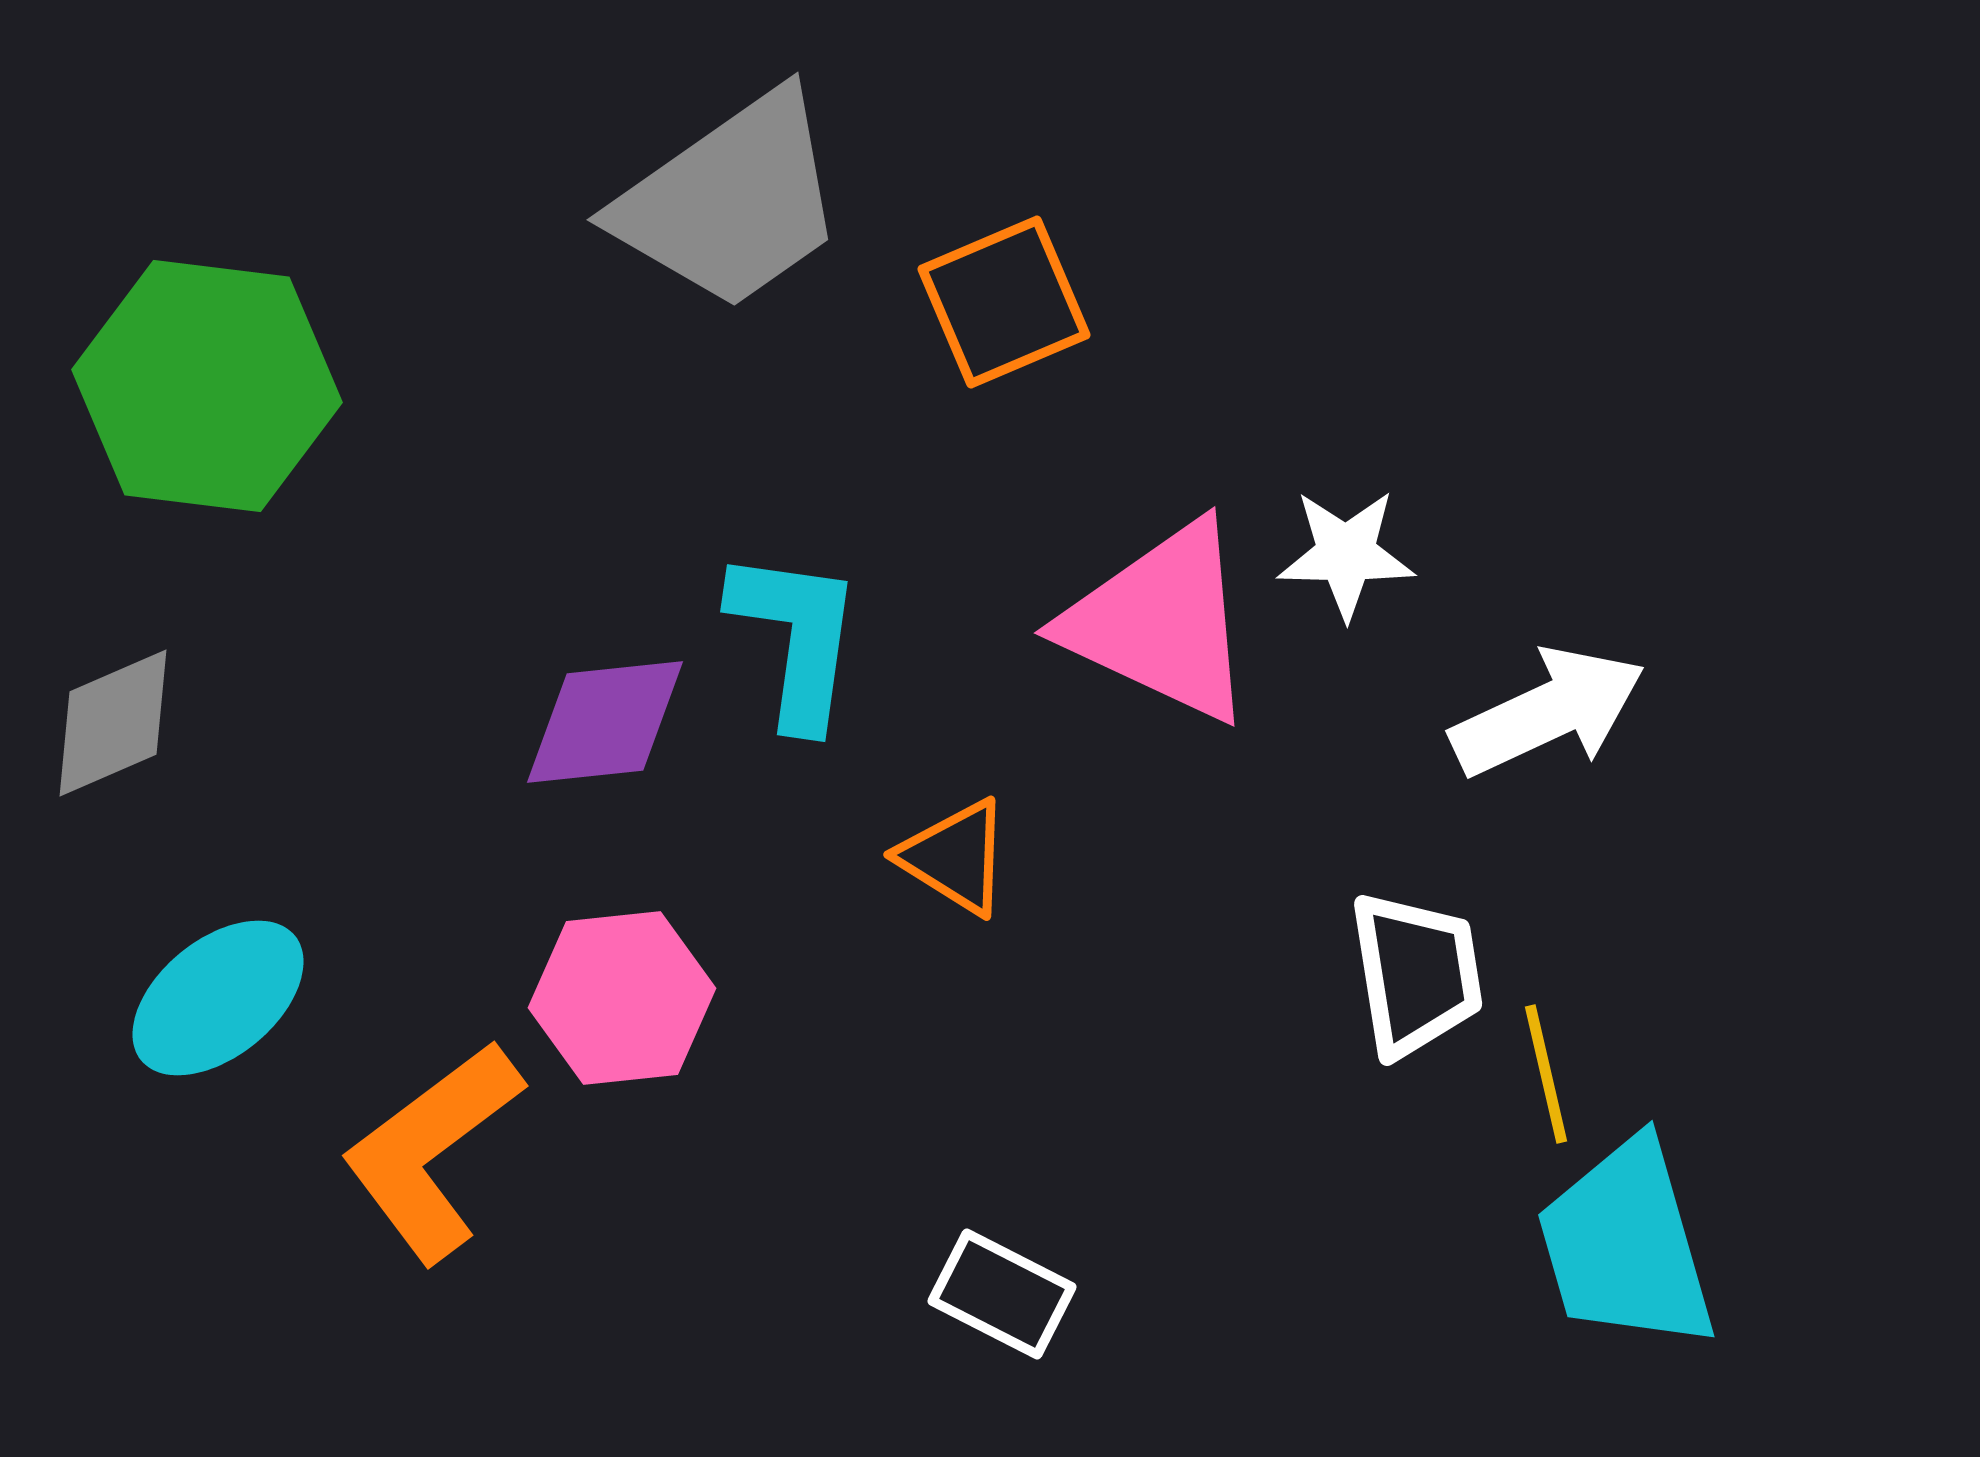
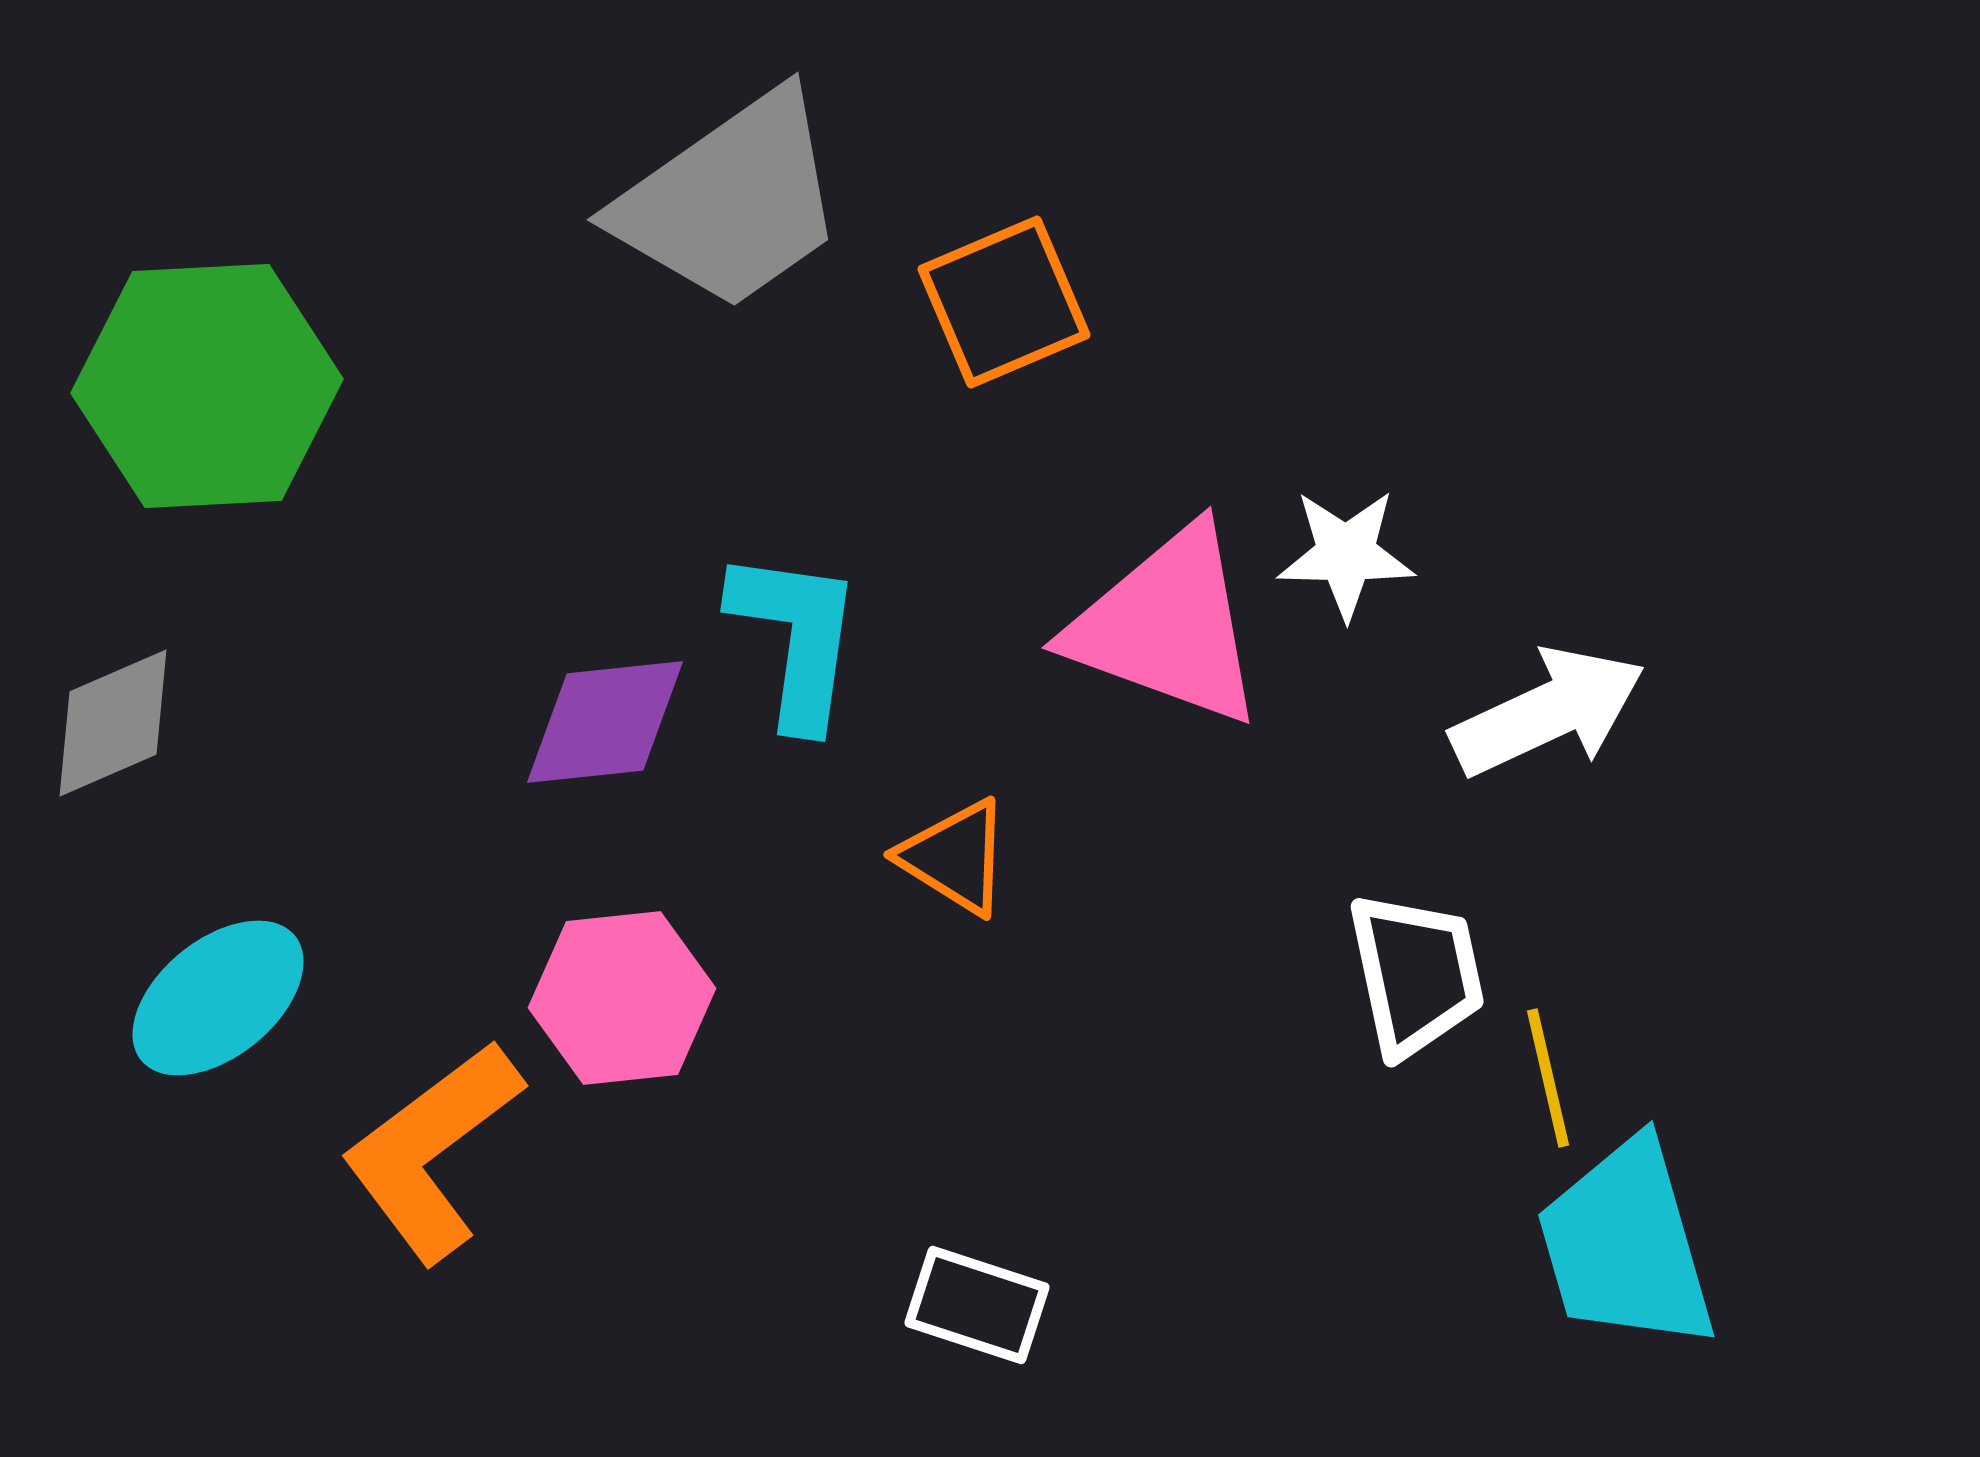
green hexagon: rotated 10 degrees counterclockwise
pink triangle: moved 6 px right, 4 px down; rotated 5 degrees counterclockwise
white trapezoid: rotated 3 degrees counterclockwise
yellow line: moved 2 px right, 4 px down
white rectangle: moved 25 px left, 11 px down; rotated 9 degrees counterclockwise
